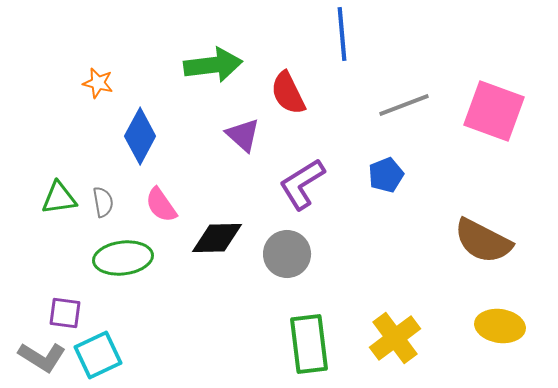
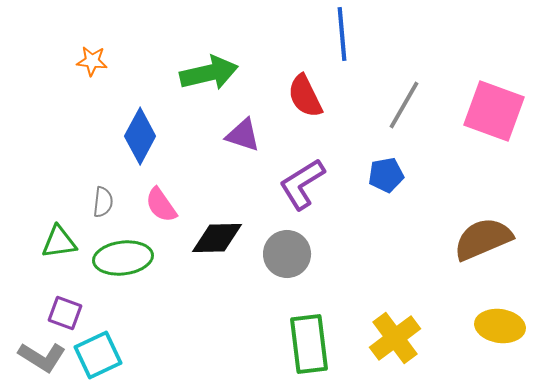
green arrow: moved 4 px left, 8 px down; rotated 6 degrees counterclockwise
orange star: moved 6 px left, 22 px up; rotated 8 degrees counterclockwise
red semicircle: moved 17 px right, 3 px down
gray line: rotated 39 degrees counterclockwise
purple triangle: rotated 24 degrees counterclockwise
blue pentagon: rotated 12 degrees clockwise
green triangle: moved 44 px down
gray semicircle: rotated 16 degrees clockwise
brown semicircle: moved 2 px up; rotated 130 degrees clockwise
purple square: rotated 12 degrees clockwise
